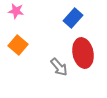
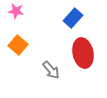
gray arrow: moved 8 px left, 3 px down
